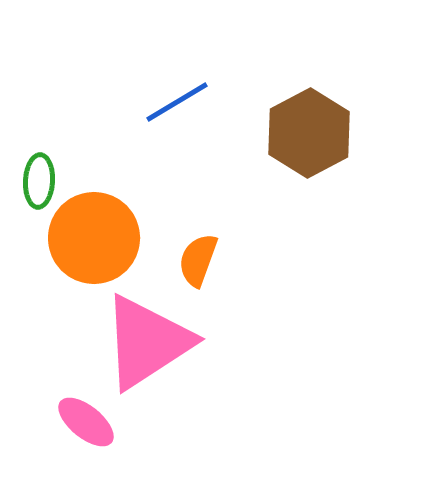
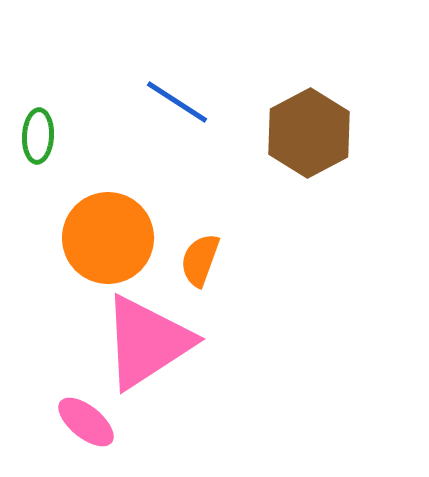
blue line: rotated 64 degrees clockwise
green ellipse: moved 1 px left, 45 px up
orange circle: moved 14 px right
orange semicircle: moved 2 px right
